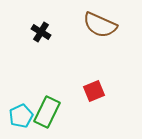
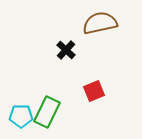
brown semicircle: moved 2 px up; rotated 144 degrees clockwise
black cross: moved 25 px right, 18 px down; rotated 12 degrees clockwise
cyan pentagon: rotated 25 degrees clockwise
